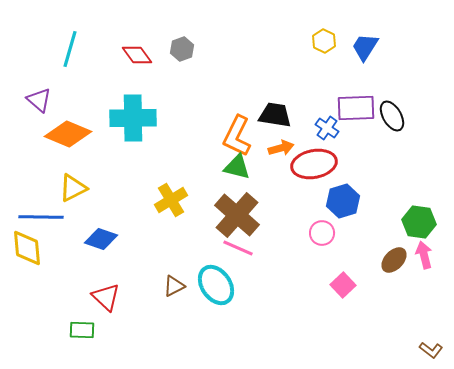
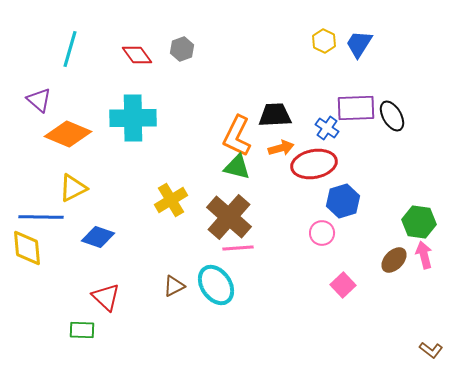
blue trapezoid: moved 6 px left, 3 px up
black trapezoid: rotated 12 degrees counterclockwise
brown cross: moved 8 px left, 2 px down
blue diamond: moved 3 px left, 2 px up
pink line: rotated 28 degrees counterclockwise
